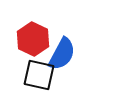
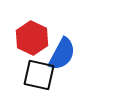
red hexagon: moved 1 px left, 1 px up
